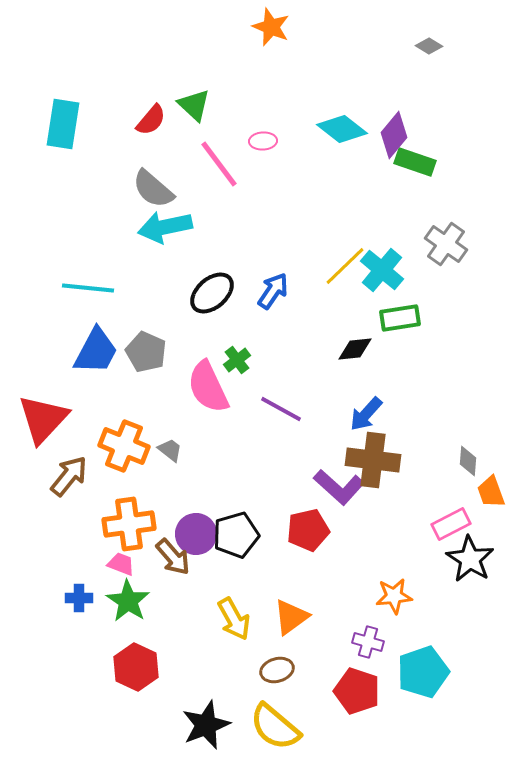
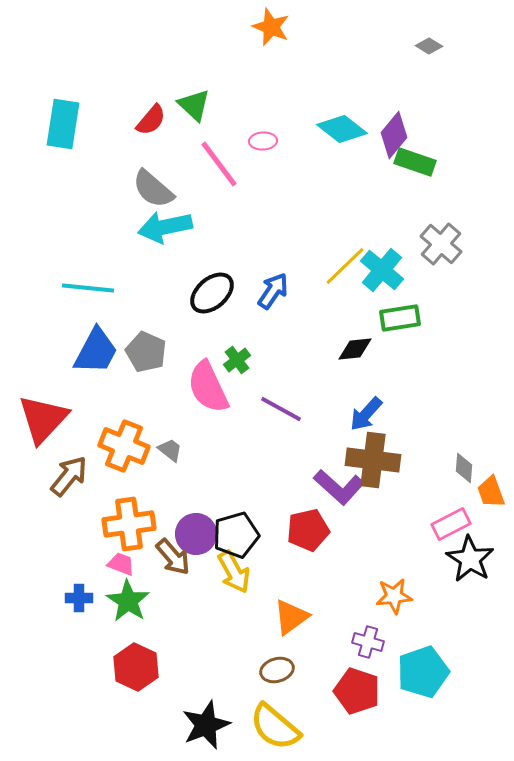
gray cross at (446, 244): moved 5 px left; rotated 6 degrees clockwise
gray diamond at (468, 461): moved 4 px left, 7 px down
yellow arrow at (234, 619): moved 47 px up
